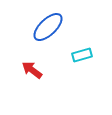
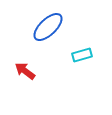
red arrow: moved 7 px left, 1 px down
